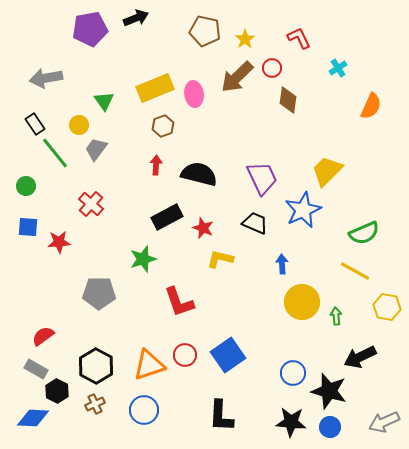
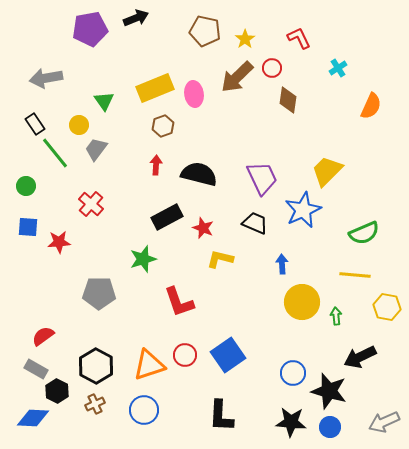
yellow line at (355, 271): moved 4 px down; rotated 24 degrees counterclockwise
